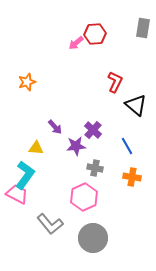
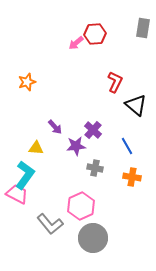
pink hexagon: moved 3 px left, 9 px down
